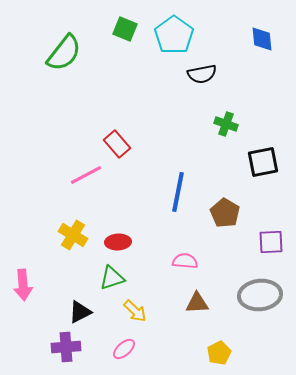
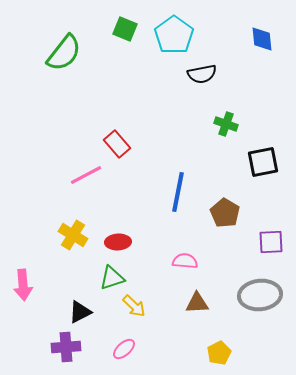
yellow arrow: moved 1 px left, 5 px up
